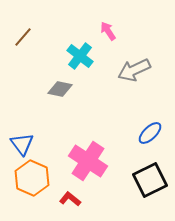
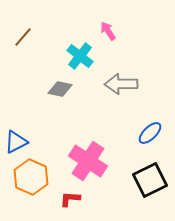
gray arrow: moved 13 px left, 14 px down; rotated 24 degrees clockwise
blue triangle: moved 6 px left, 2 px up; rotated 40 degrees clockwise
orange hexagon: moved 1 px left, 1 px up
red L-shape: rotated 35 degrees counterclockwise
